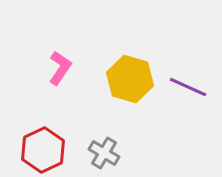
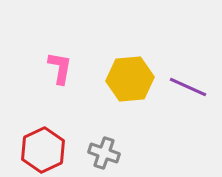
pink L-shape: rotated 24 degrees counterclockwise
yellow hexagon: rotated 21 degrees counterclockwise
gray cross: rotated 12 degrees counterclockwise
